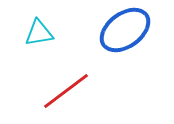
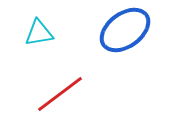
red line: moved 6 px left, 3 px down
